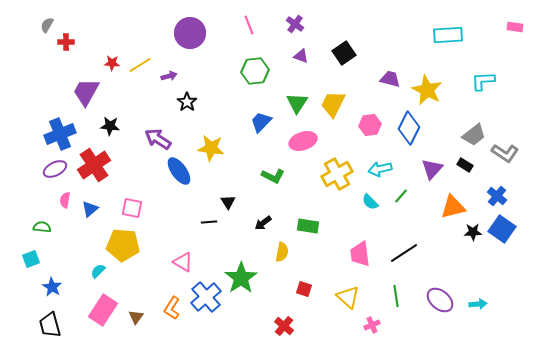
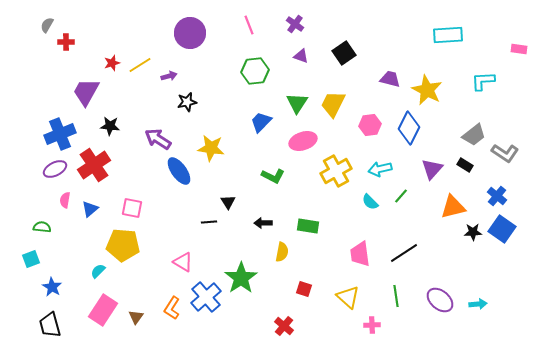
pink rectangle at (515, 27): moved 4 px right, 22 px down
red star at (112, 63): rotated 21 degrees counterclockwise
black star at (187, 102): rotated 24 degrees clockwise
yellow cross at (337, 174): moved 1 px left, 3 px up
black arrow at (263, 223): rotated 36 degrees clockwise
pink cross at (372, 325): rotated 21 degrees clockwise
